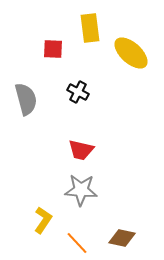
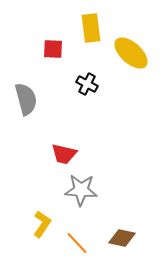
yellow rectangle: moved 1 px right
black cross: moved 9 px right, 8 px up
red trapezoid: moved 17 px left, 4 px down
yellow L-shape: moved 1 px left, 4 px down
